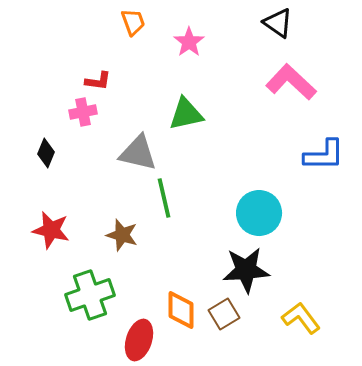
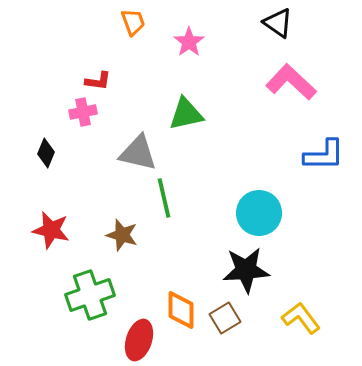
brown square: moved 1 px right, 4 px down
